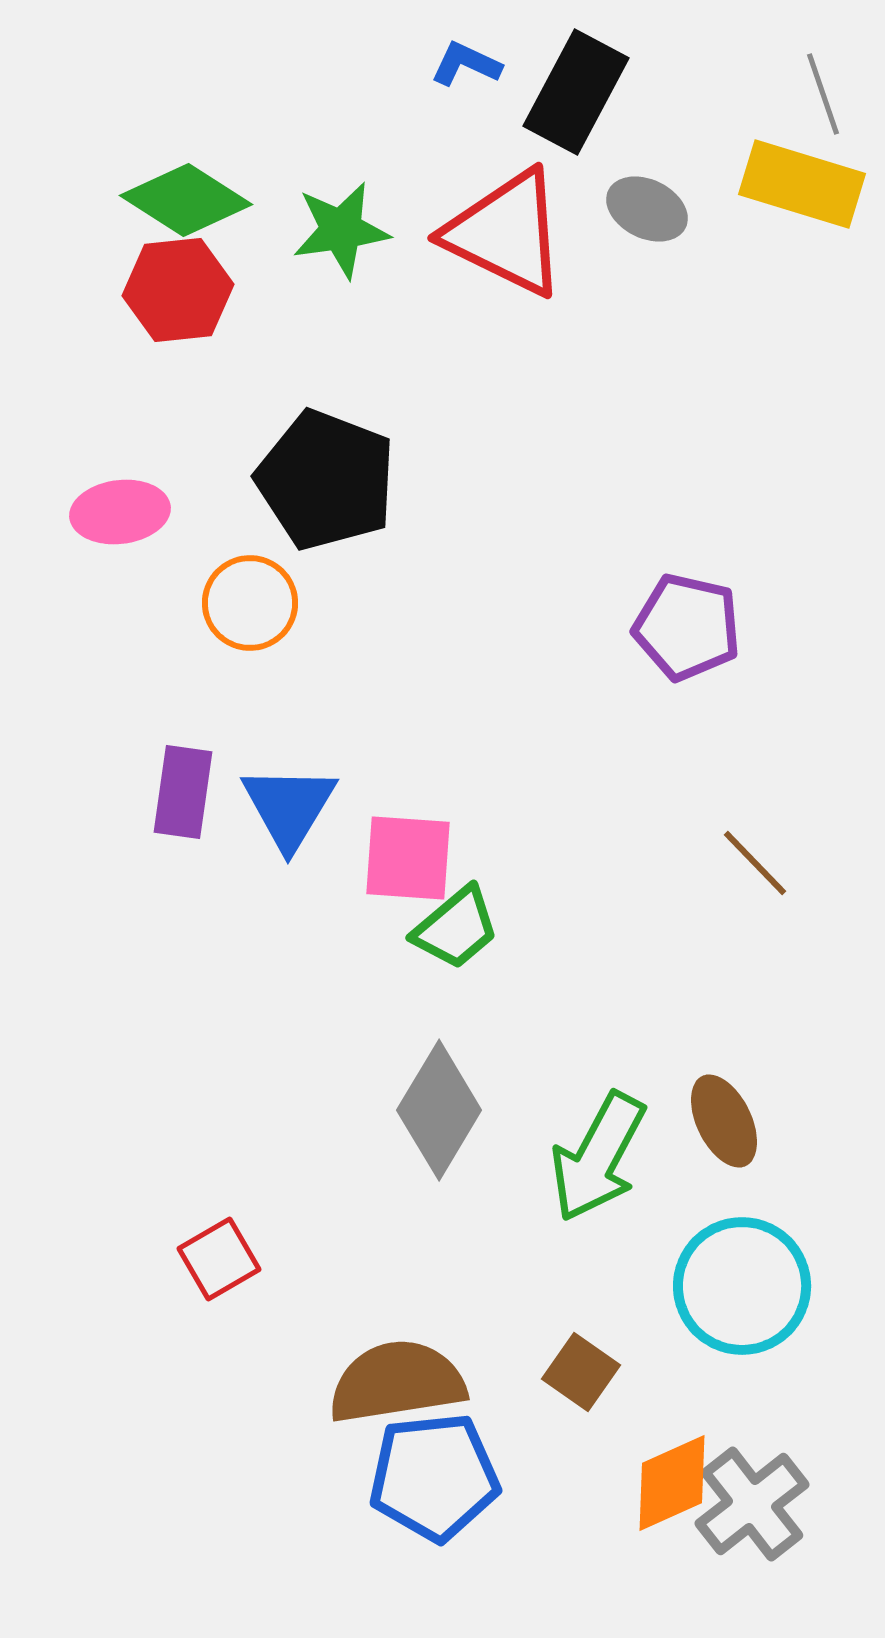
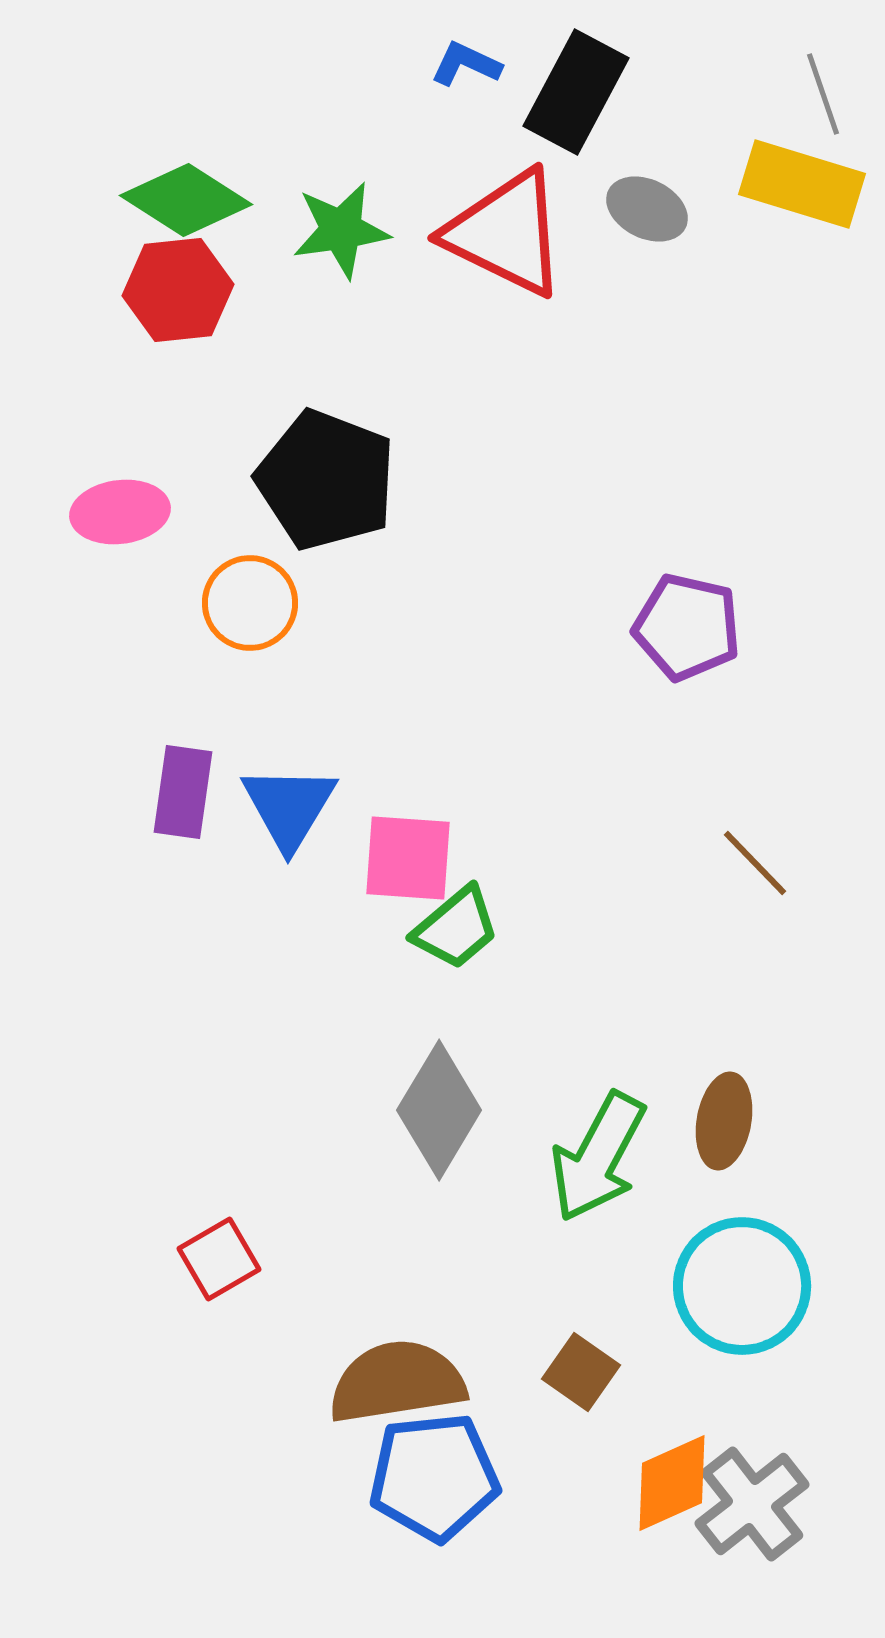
brown ellipse: rotated 36 degrees clockwise
